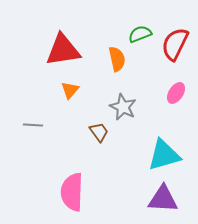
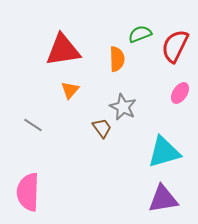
red semicircle: moved 2 px down
orange semicircle: rotated 10 degrees clockwise
pink ellipse: moved 4 px right
gray line: rotated 30 degrees clockwise
brown trapezoid: moved 3 px right, 4 px up
cyan triangle: moved 3 px up
pink semicircle: moved 44 px left
purple triangle: rotated 12 degrees counterclockwise
